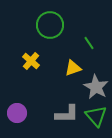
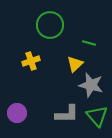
green line: rotated 40 degrees counterclockwise
yellow cross: rotated 30 degrees clockwise
yellow triangle: moved 2 px right, 4 px up; rotated 24 degrees counterclockwise
gray star: moved 5 px left, 2 px up; rotated 15 degrees counterclockwise
green triangle: moved 1 px right
